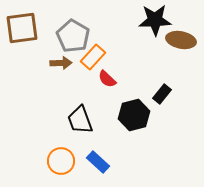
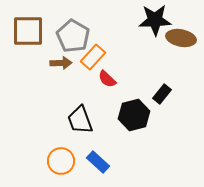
brown square: moved 6 px right, 3 px down; rotated 8 degrees clockwise
brown ellipse: moved 2 px up
